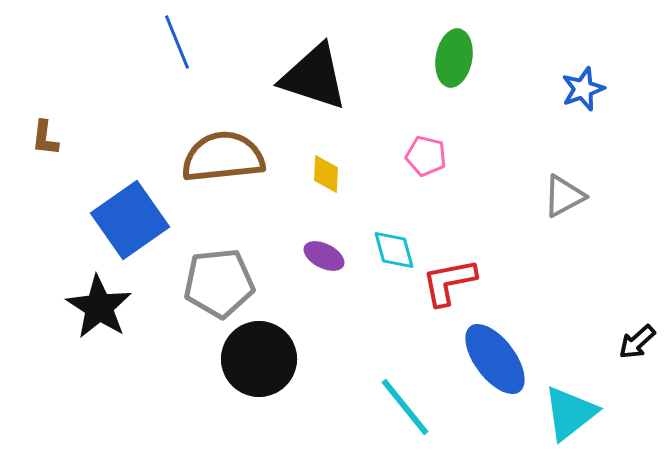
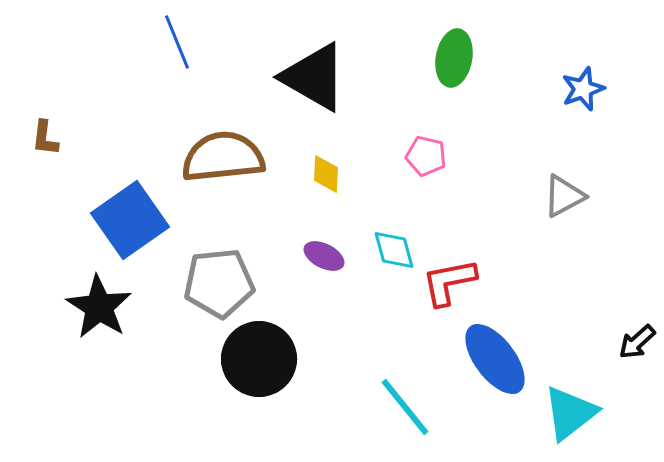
black triangle: rotated 12 degrees clockwise
